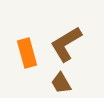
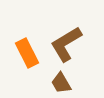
orange rectangle: rotated 12 degrees counterclockwise
